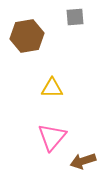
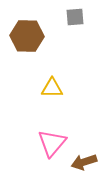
brown hexagon: rotated 12 degrees clockwise
pink triangle: moved 6 px down
brown arrow: moved 1 px right, 1 px down
